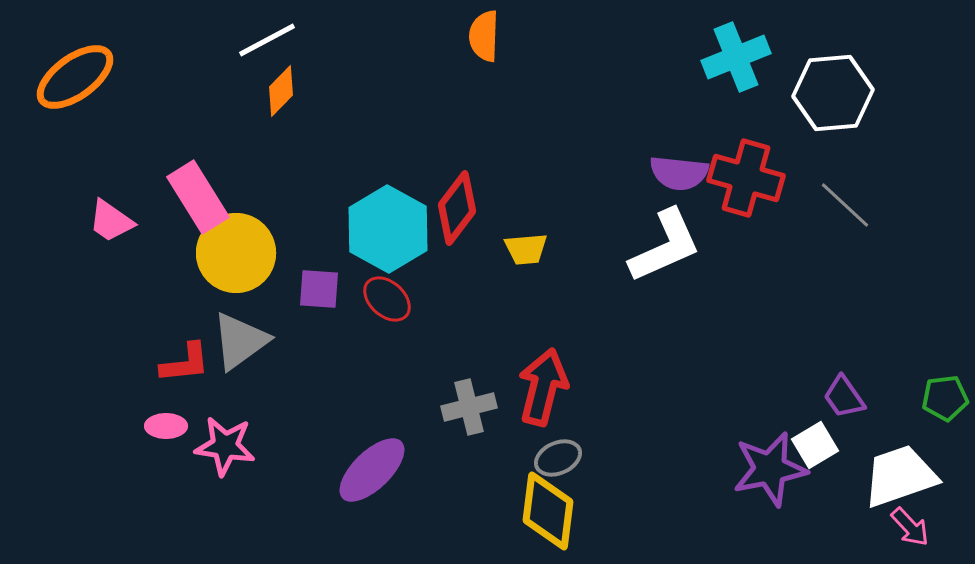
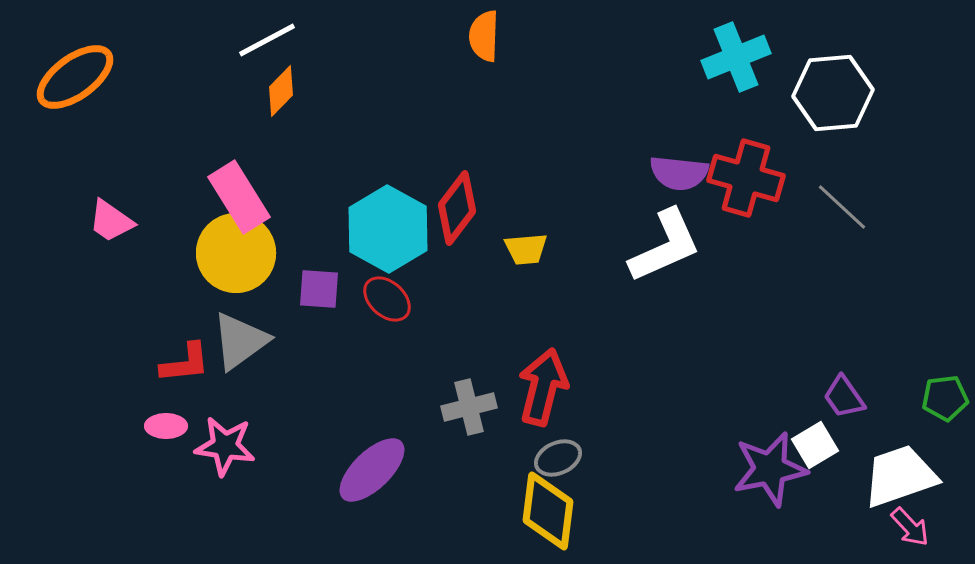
pink rectangle: moved 41 px right
gray line: moved 3 px left, 2 px down
